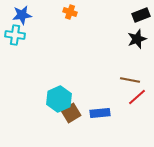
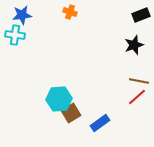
black star: moved 3 px left, 6 px down
brown line: moved 9 px right, 1 px down
cyan hexagon: rotated 20 degrees clockwise
blue rectangle: moved 10 px down; rotated 30 degrees counterclockwise
